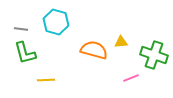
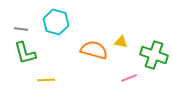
yellow triangle: rotated 16 degrees clockwise
pink line: moved 2 px left
